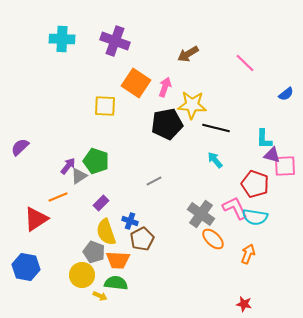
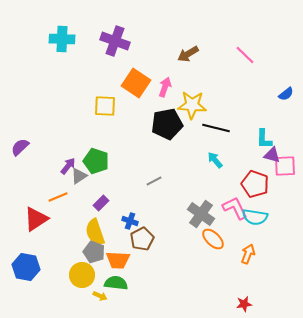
pink line: moved 8 px up
yellow semicircle: moved 11 px left
red star: rotated 21 degrees counterclockwise
